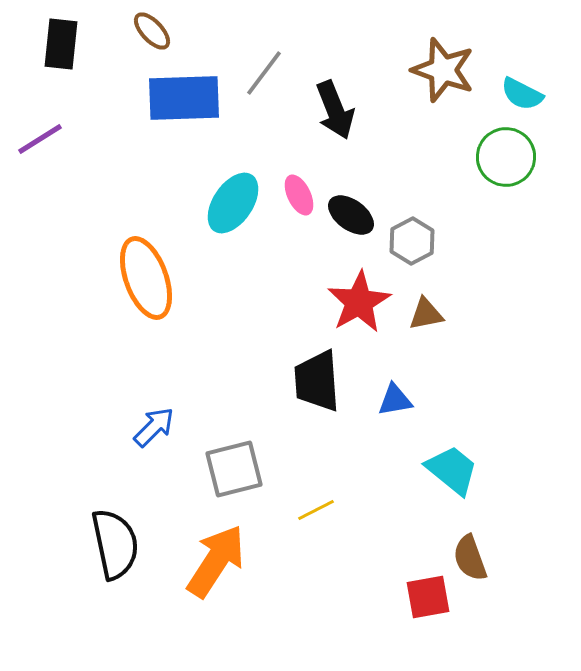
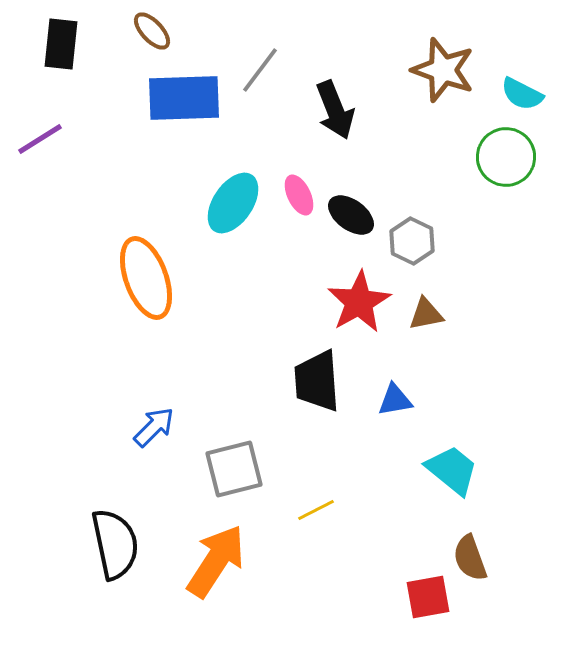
gray line: moved 4 px left, 3 px up
gray hexagon: rotated 6 degrees counterclockwise
